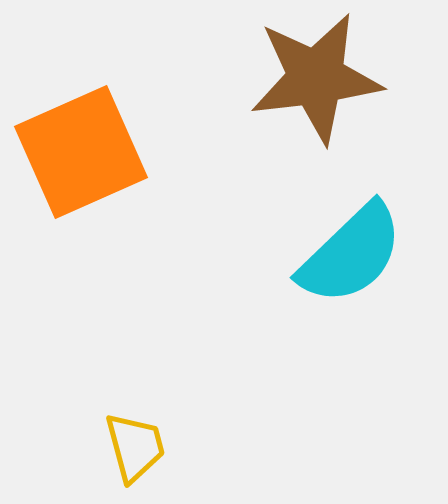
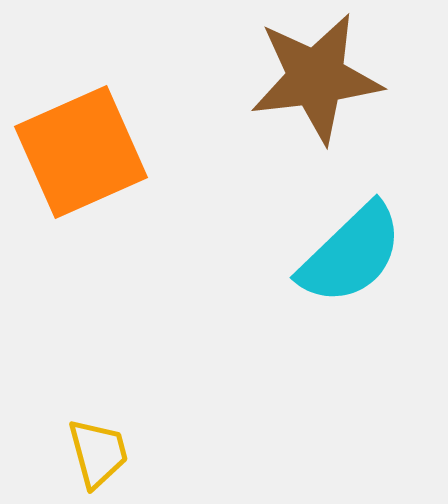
yellow trapezoid: moved 37 px left, 6 px down
